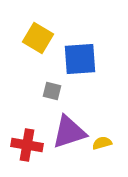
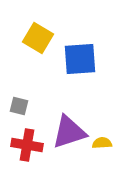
gray square: moved 33 px left, 15 px down
yellow semicircle: rotated 12 degrees clockwise
